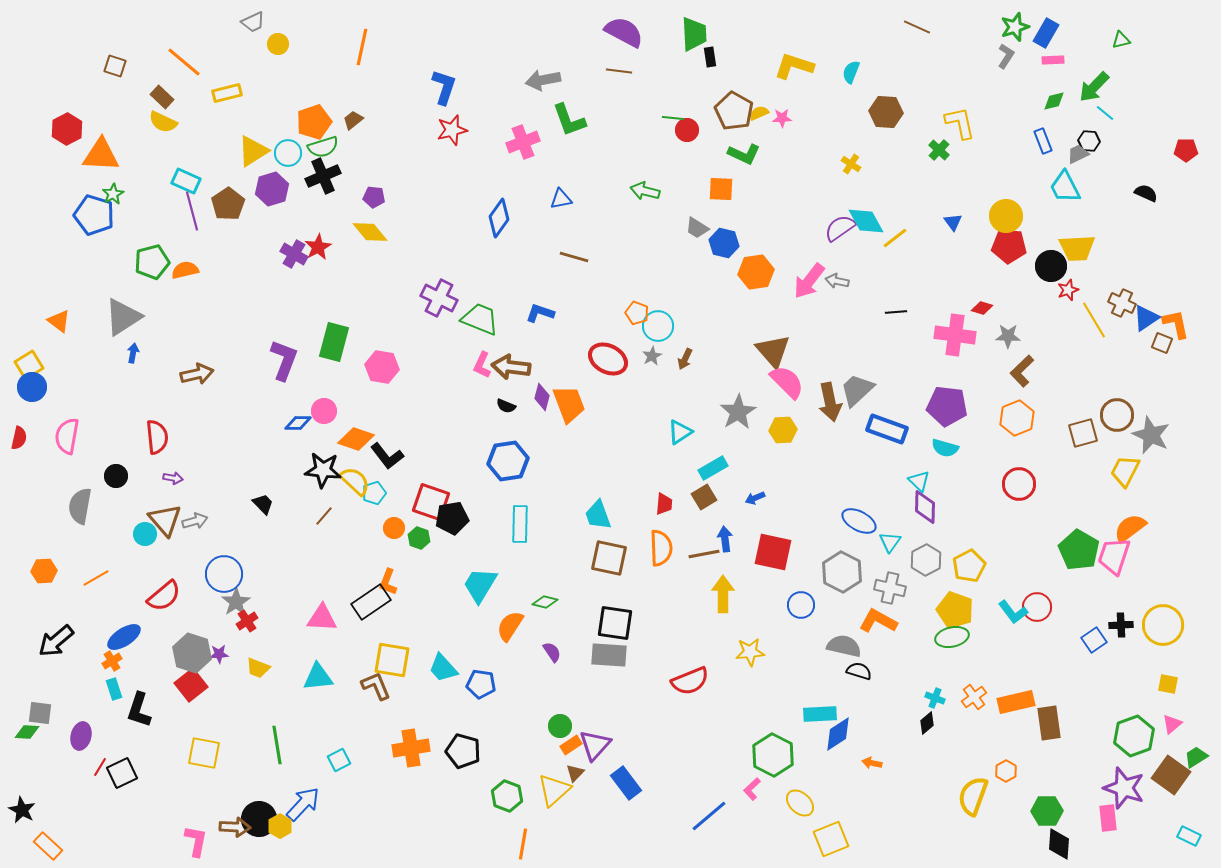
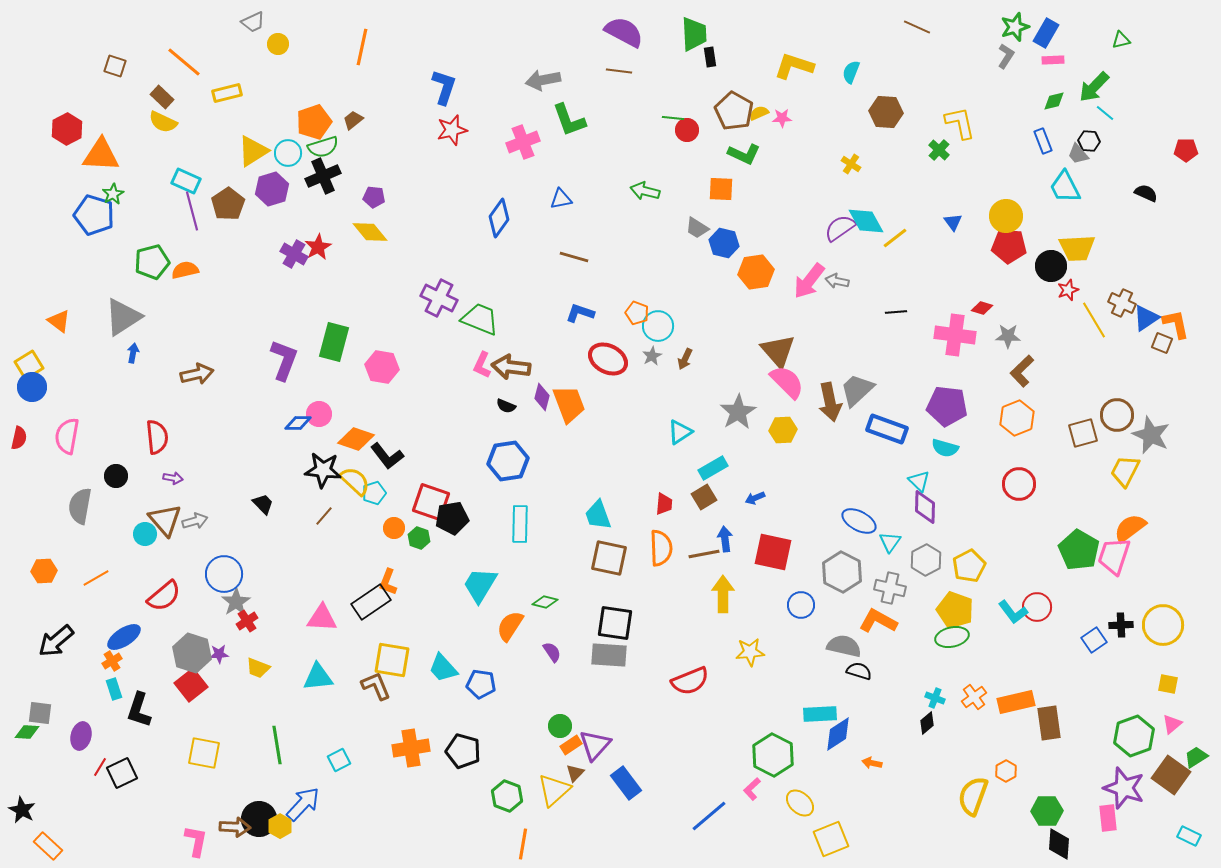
gray trapezoid at (1078, 154): rotated 105 degrees counterclockwise
blue L-shape at (540, 313): moved 40 px right
brown triangle at (773, 351): moved 5 px right
pink circle at (324, 411): moved 5 px left, 3 px down
